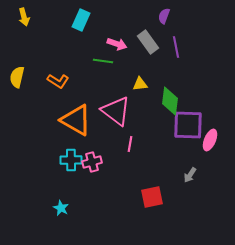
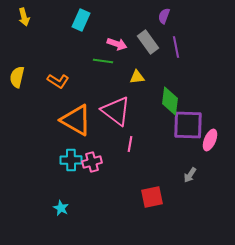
yellow triangle: moved 3 px left, 7 px up
